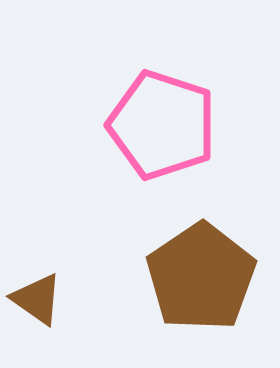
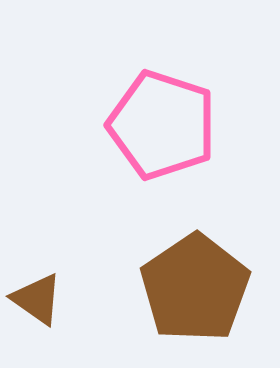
brown pentagon: moved 6 px left, 11 px down
